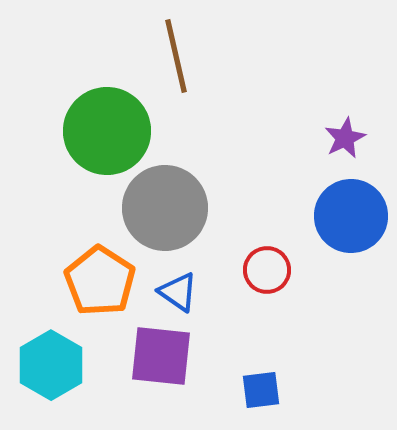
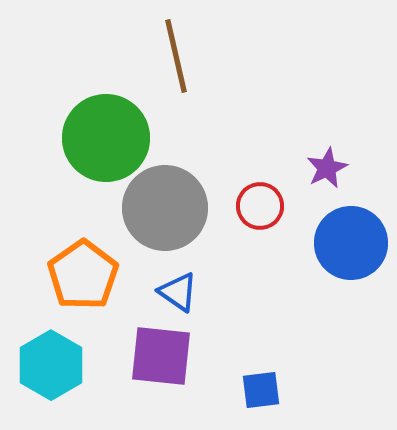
green circle: moved 1 px left, 7 px down
purple star: moved 18 px left, 30 px down
blue circle: moved 27 px down
red circle: moved 7 px left, 64 px up
orange pentagon: moved 17 px left, 6 px up; rotated 4 degrees clockwise
